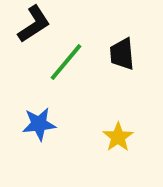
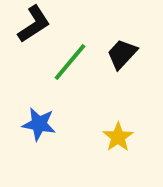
black trapezoid: rotated 48 degrees clockwise
green line: moved 4 px right
blue star: rotated 16 degrees clockwise
